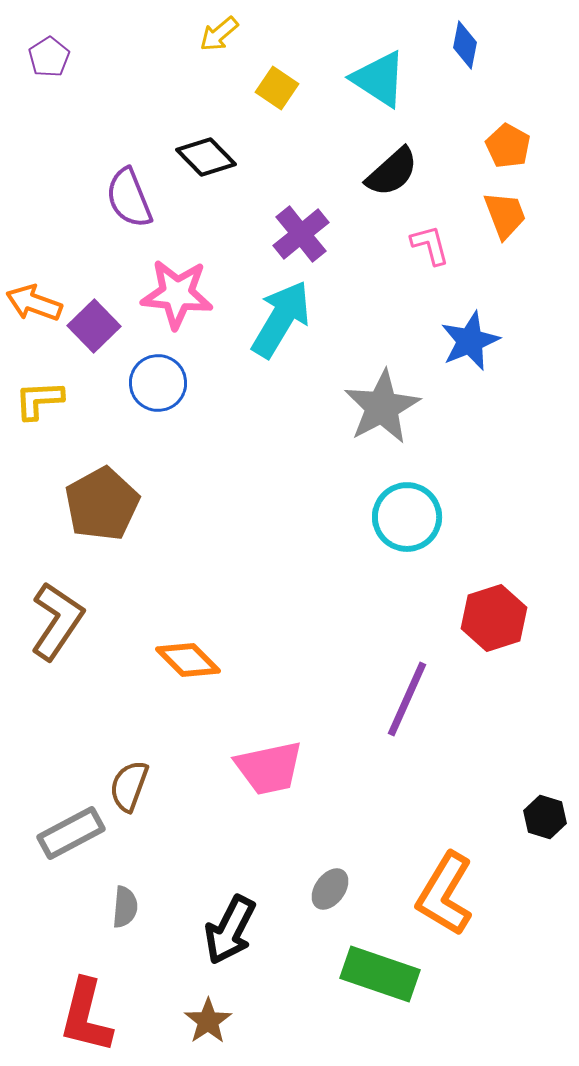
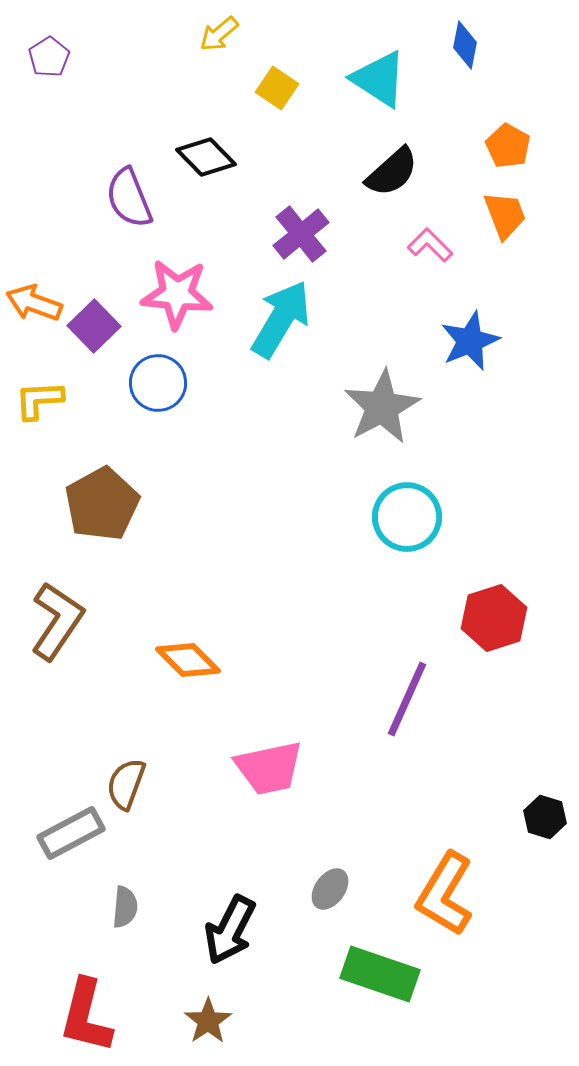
pink L-shape: rotated 30 degrees counterclockwise
brown semicircle: moved 3 px left, 2 px up
